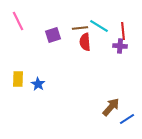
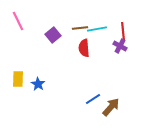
cyan line: moved 2 px left, 3 px down; rotated 42 degrees counterclockwise
purple square: rotated 21 degrees counterclockwise
red semicircle: moved 1 px left, 6 px down
purple cross: rotated 24 degrees clockwise
blue line: moved 34 px left, 20 px up
